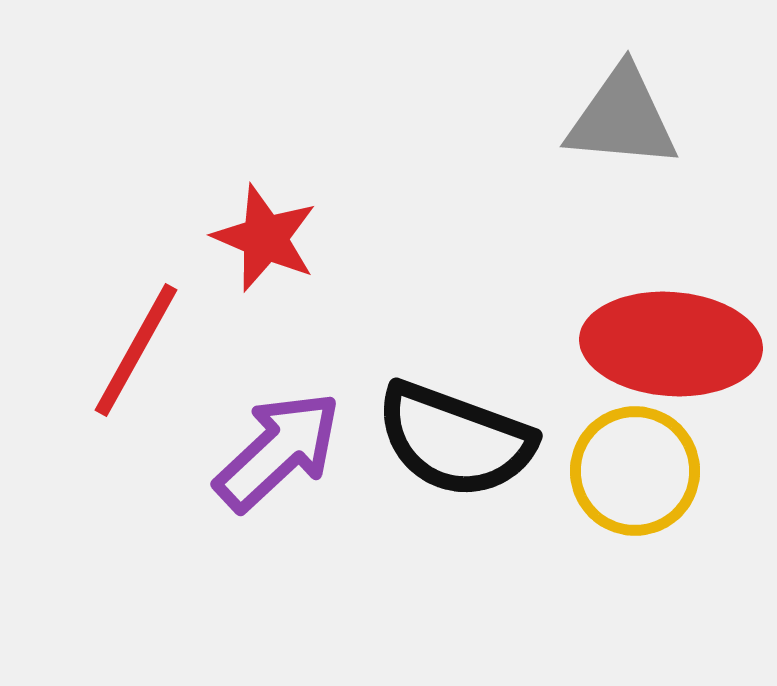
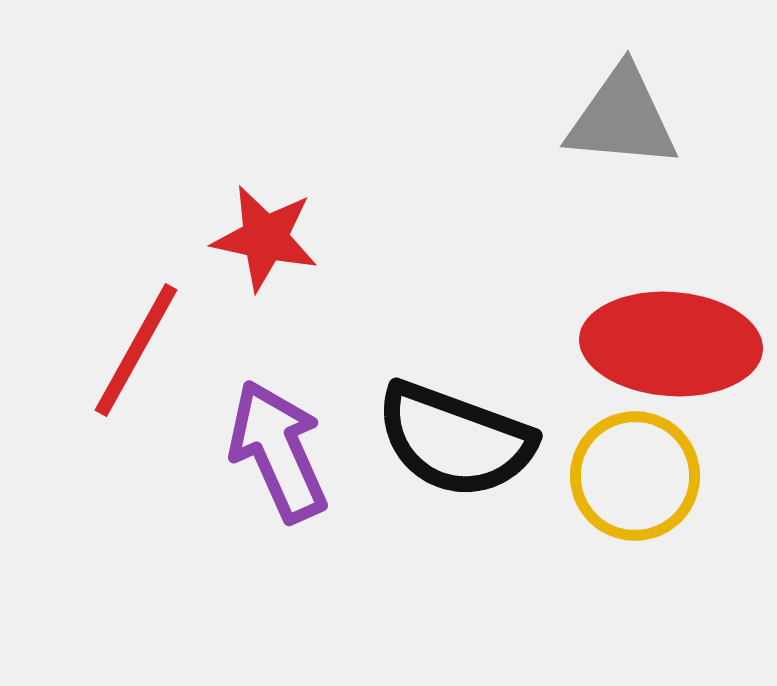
red star: rotated 11 degrees counterclockwise
purple arrow: rotated 71 degrees counterclockwise
yellow circle: moved 5 px down
